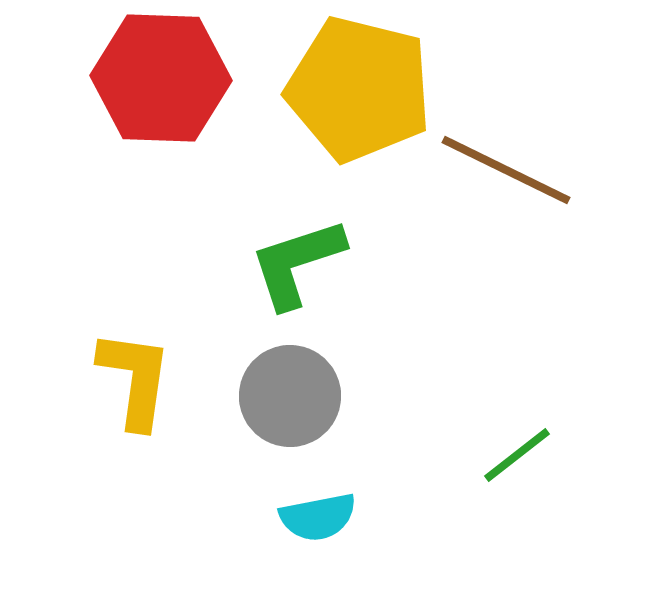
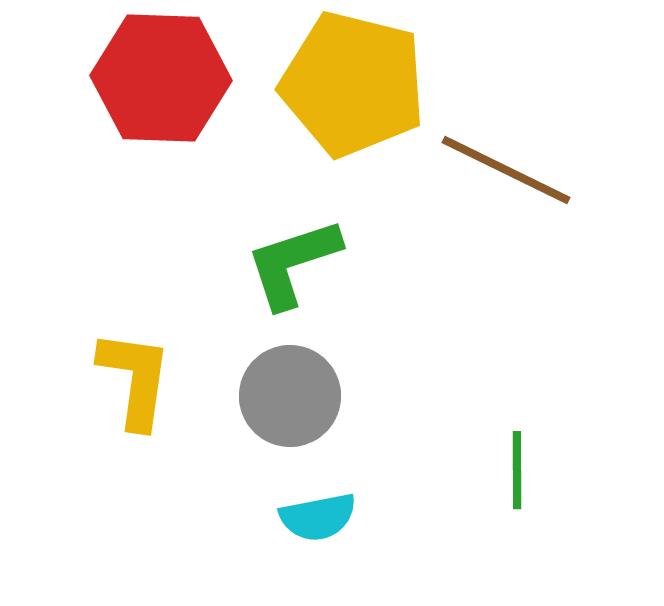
yellow pentagon: moved 6 px left, 5 px up
green L-shape: moved 4 px left
green line: moved 15 px down; rotated 52 degrees counterclockwise
